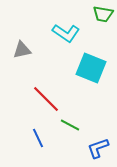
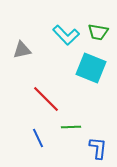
green trapezoid: moved 5 px left, 18 px down
cyan L-shape: moved 2 px down; rotated 12 degrees clockwise
green line: moved 1 px right, 2 px down; rotated 30 degrees counterclockwise
blue L-shape: rotated 115 degrees clockwise
